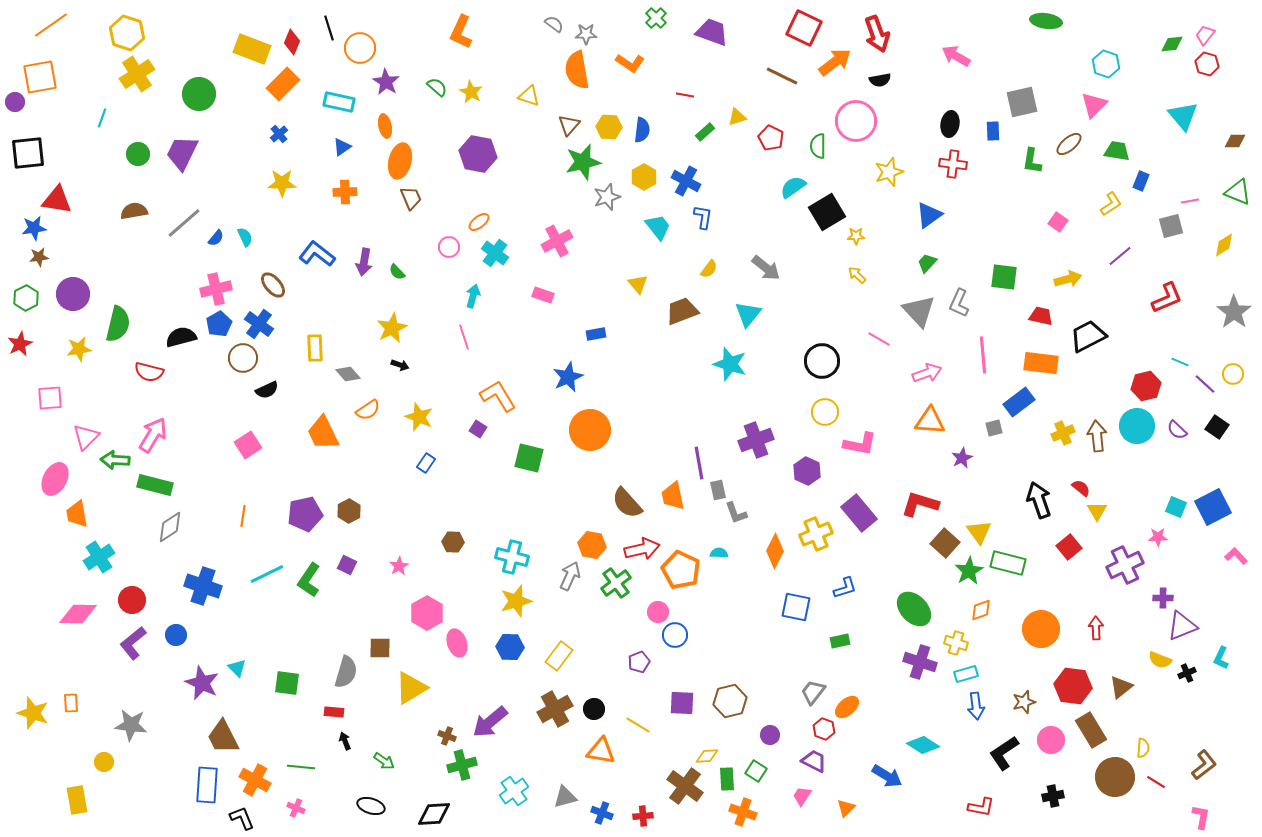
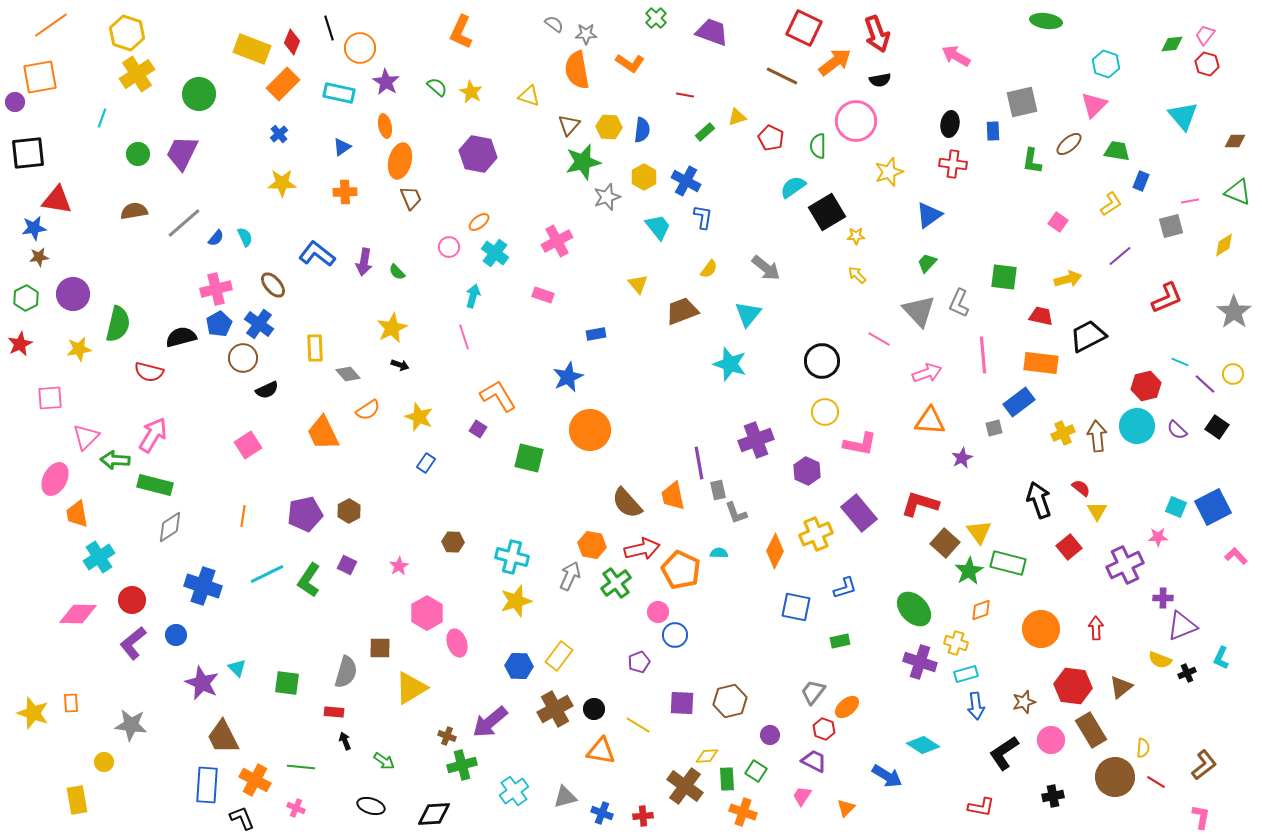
cyan rectangle at (339, 102): moved 9 px up
blue hexagon at (510, 647): moved 9 px right, 19 px down
